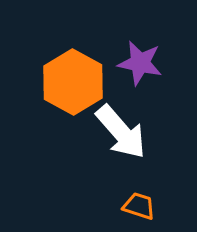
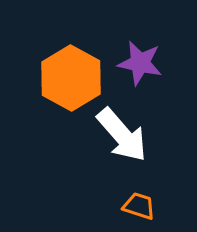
orange hexagon: moved 2 px left, 4 px up
white arrow: moved 1 px right, 3 px down
